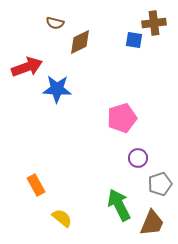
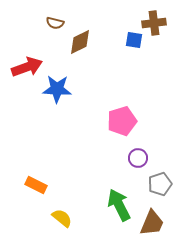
pink pentagon: moved 3 px down
orange rectangle: rotated 35 degrees counterclockwise
